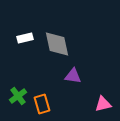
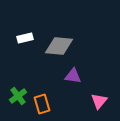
gray diamond: moved 2 px right, 2 px down; rotated 72 degrees counterclockwise
pink triangle: moved 4 px left, 3 px up; rotated 36 degrees counterclockwise
